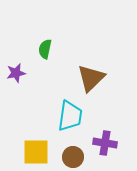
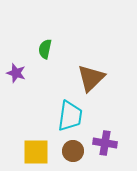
purple star: rotated 30 degrees clockwise
brown circle: moved 6 px up
